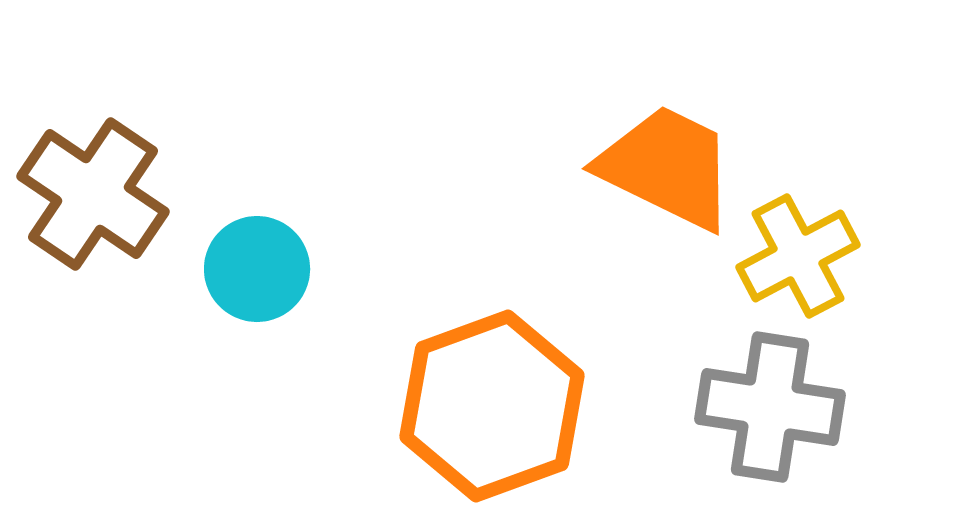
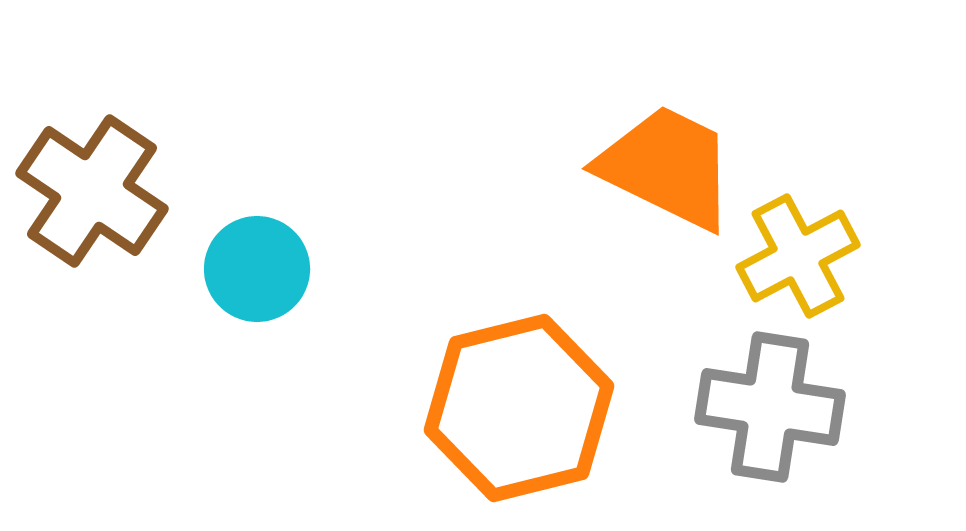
brown cross: moved 1 px left, 3 px up
orange hexagon: moved 27 px right, 2 px down; rotated 6 degrees clockwise
